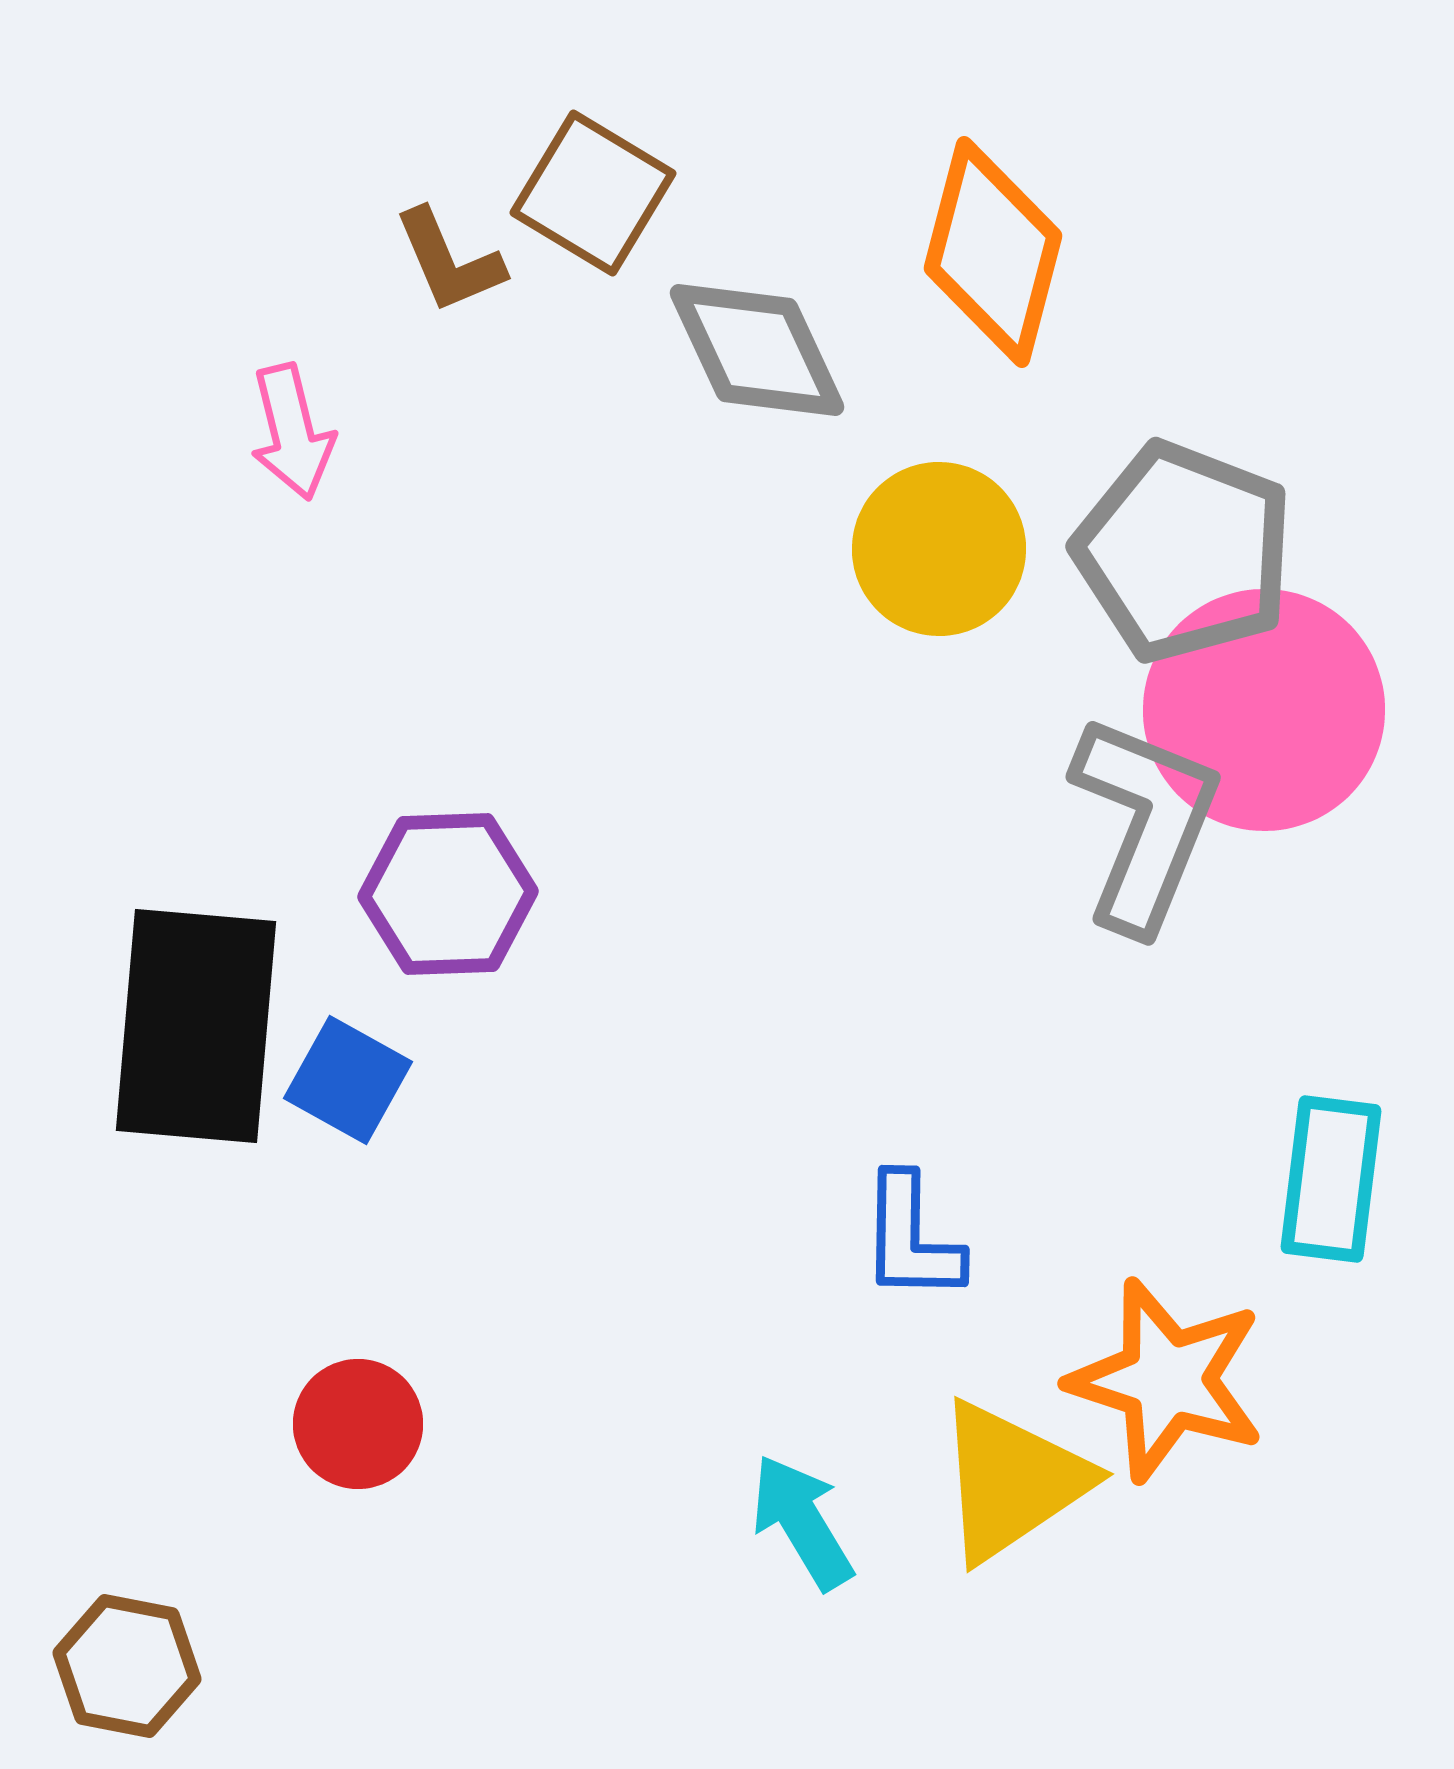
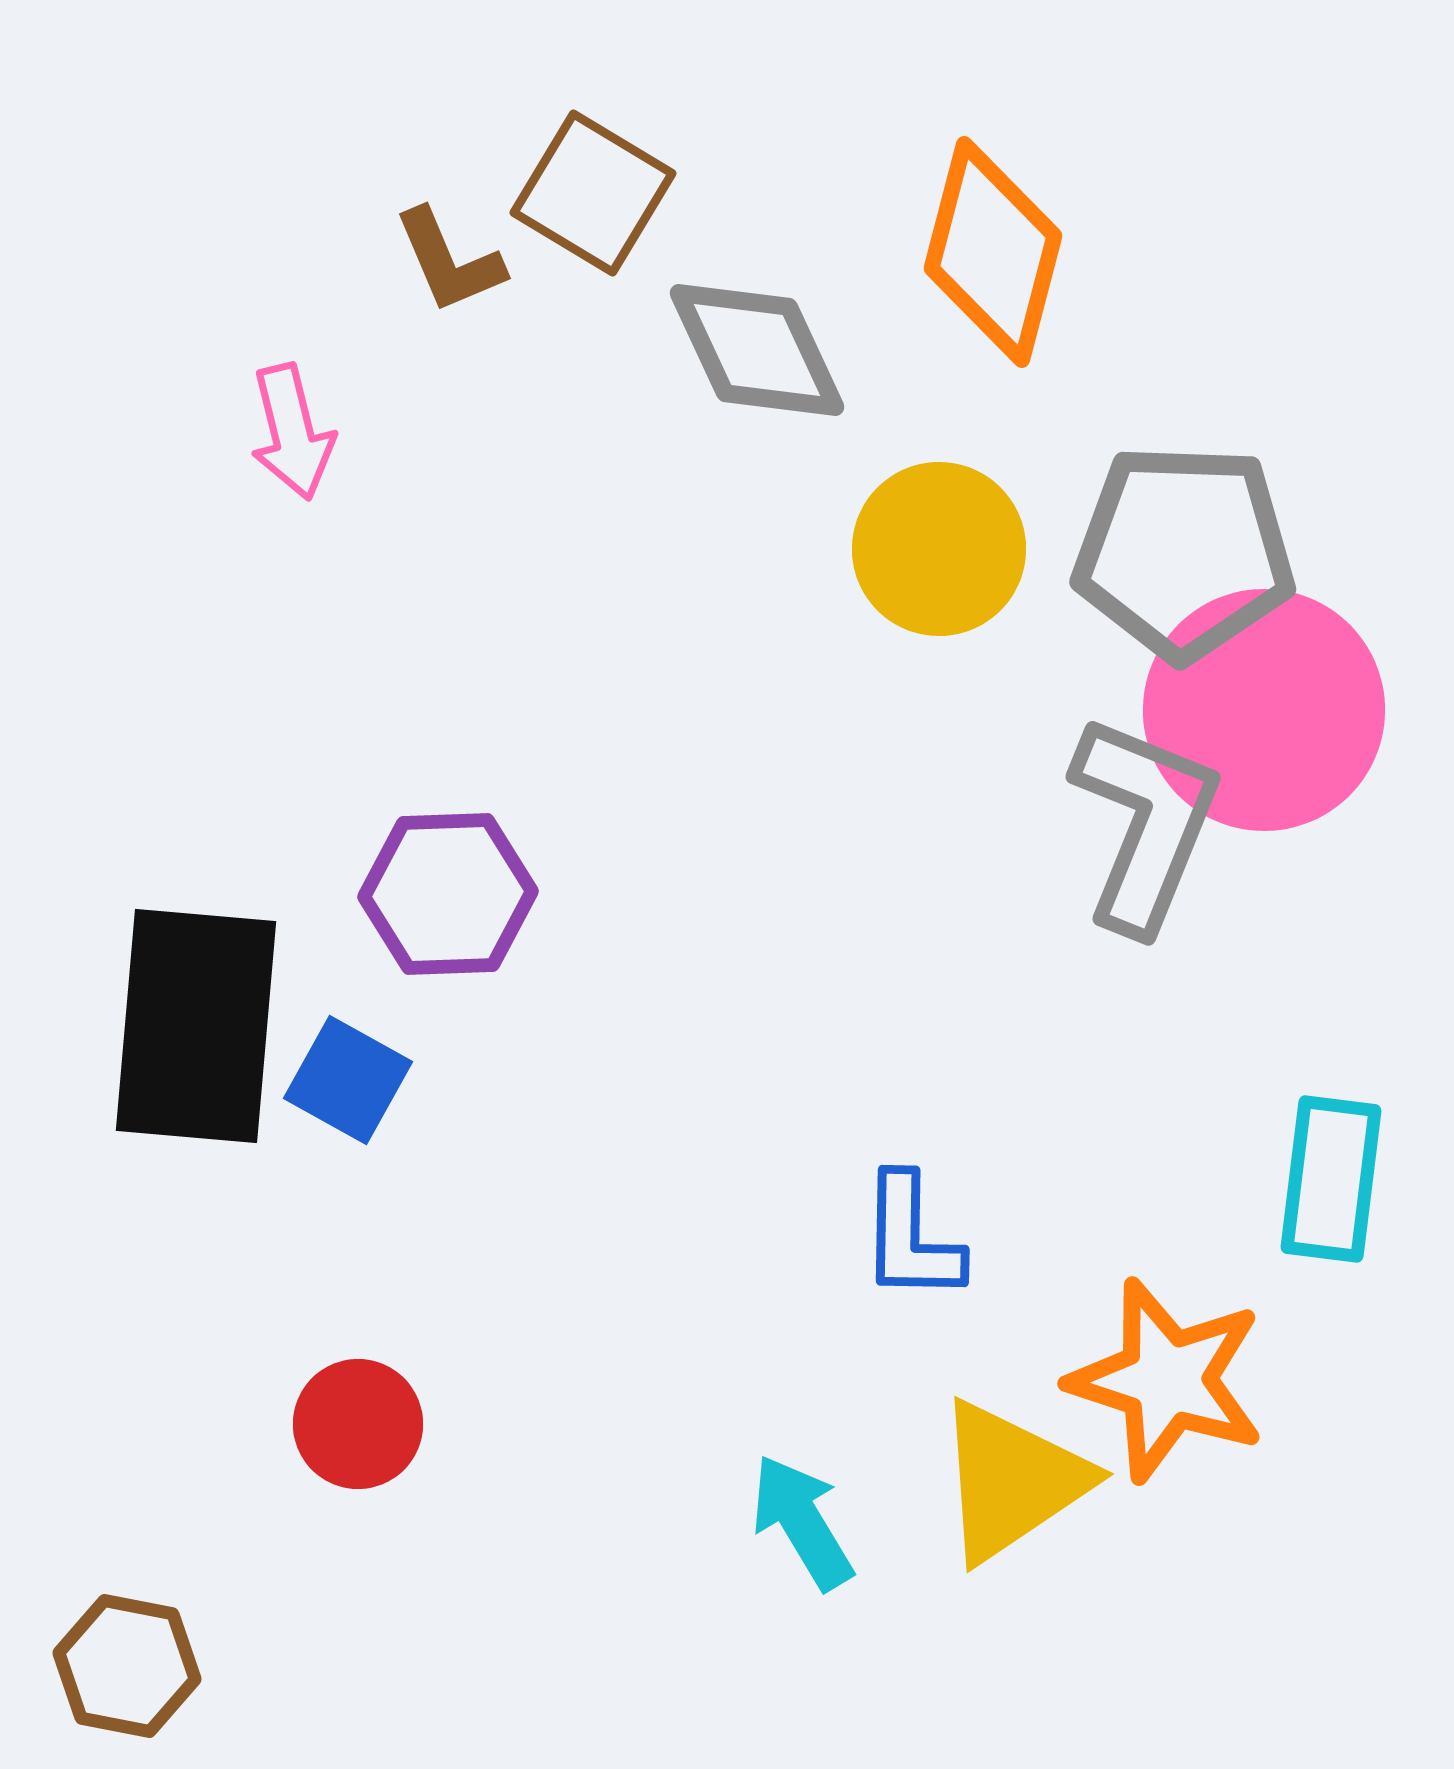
gray pentagon: rotated 19 degrees counterclockwise
